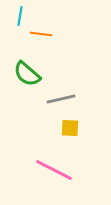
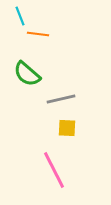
cyan line: rotated 30 degrees counterclockwise
orange line: moved 3 px left
yellow square: moved 3 px left
pink line: rotated 36 degrees clockwise
